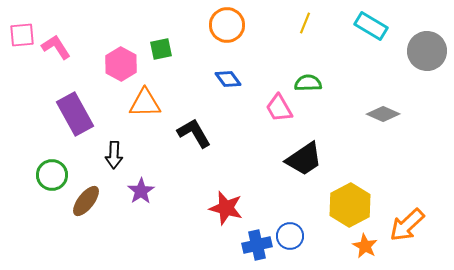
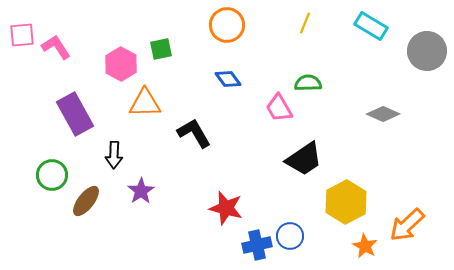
yellow hexagon: moved 4 px left, 3 px up
